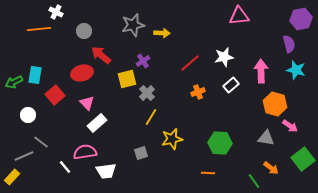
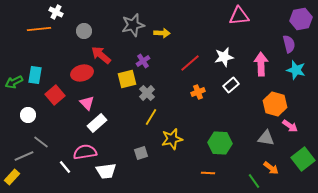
pink arrow at (261, 71): moved 7 px up
